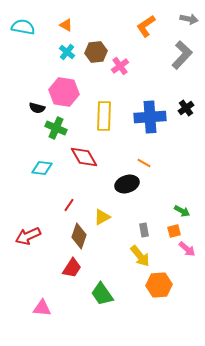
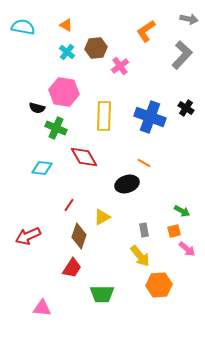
orange L-shape: moved 5 px down
brown hexagon: moved 4 px up
black cross: rotated 21 degrees counterclockwise
blue cross: rotated 24 degrees clockwise
green trapezoid: rotated 55 degrees counterclockwise
